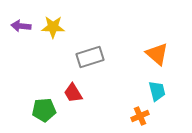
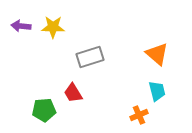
orange cross: moved 1 px left, 1 px up
